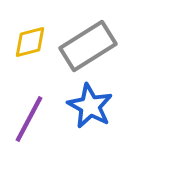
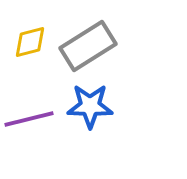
blue star: rotated 27 degrees counterclockwise
purple line: rotated 48 degrees clockwise
